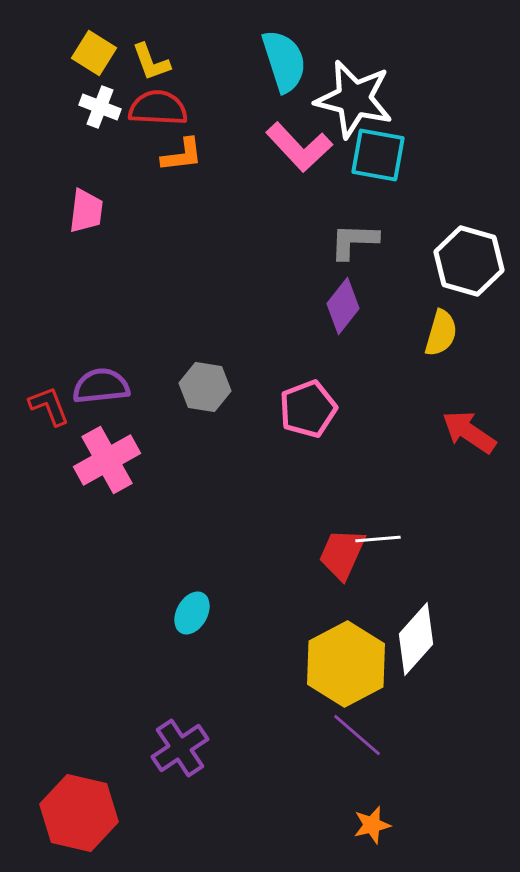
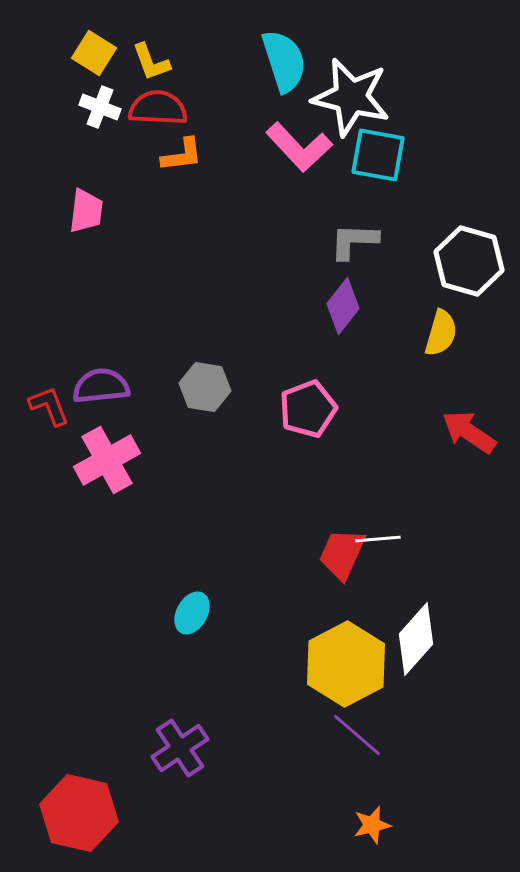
white star: moved 3 px left, 2 px up
